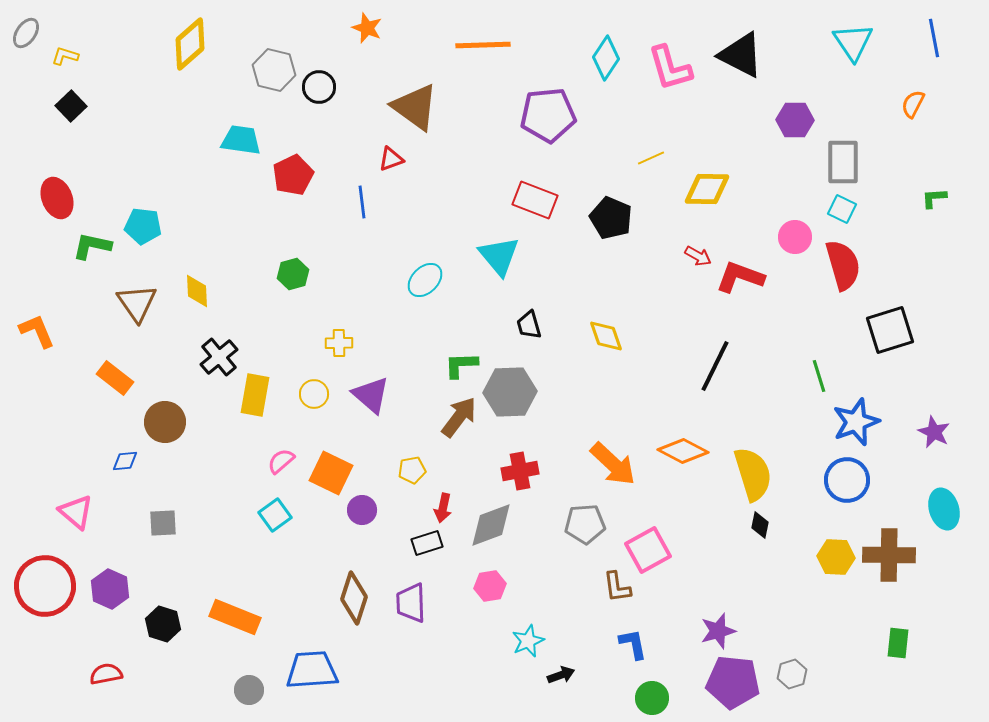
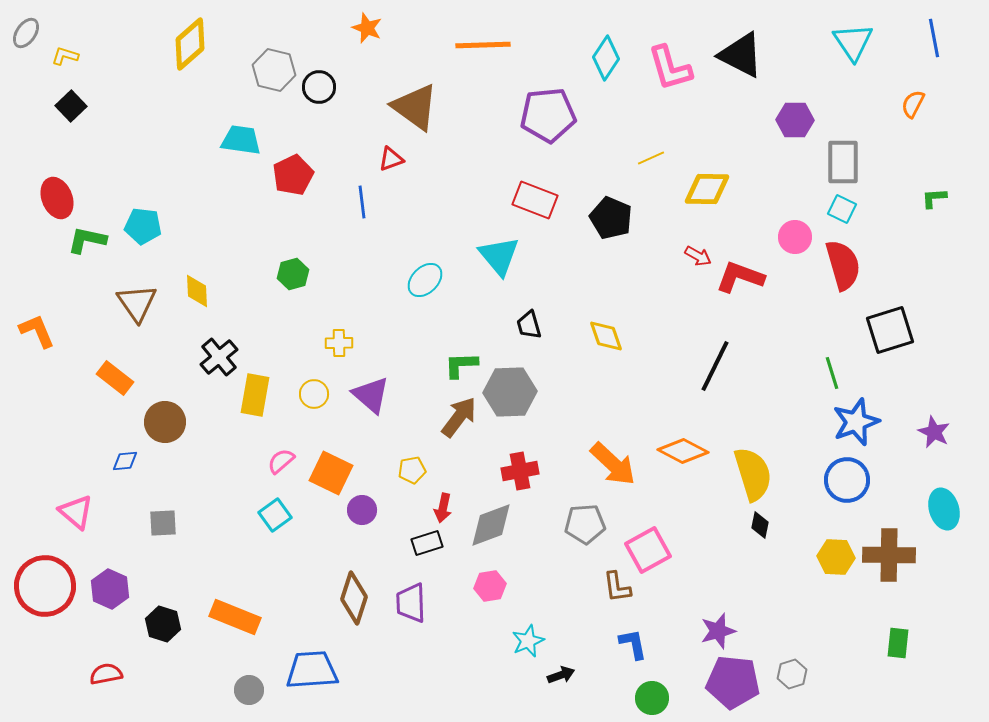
green L-shape at (92, 246): moved 5 px left, 6 px up
green line at (819, 376): moved 13 px right, 3 px up
